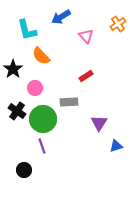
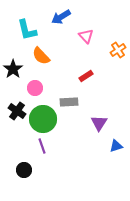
orange cross: moved 26 px down
